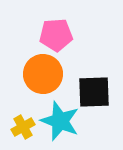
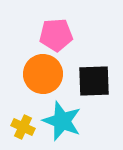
black square: moved 11 px up
cyan star: moved 2 px right
yellow cross: rotated 35 degrees counterclockwise
